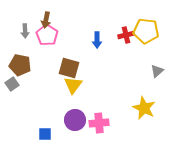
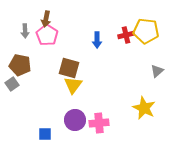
brown arrow: moved 1 px up
